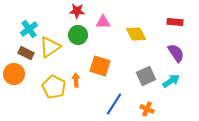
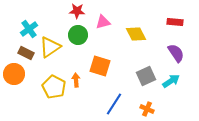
pink triangle: rotated 14 degrees counterclockwise
